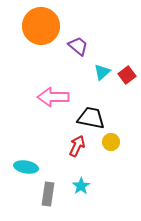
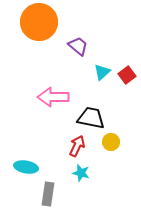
orange circle: moved 2 px left, 4 px up
cyan star: moved 13 px up; rotated 24 degrees counterclockwise
